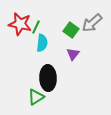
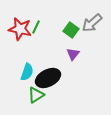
red star: moved 5 px down
cyan semicircle: moved 15 px left, 29 px down; rotated 12 degrees clockwise
black ellipse: rotated 65 degrees clockwise
green triangle: moved 2 px up
